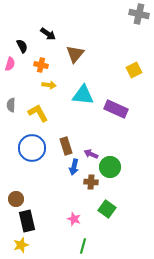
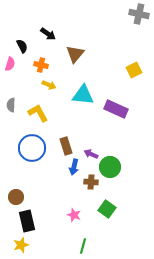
yellow arrow: rotated 16 degrees clockwise
brown circle: moved 2 px up
pink star: moved 4 px up
